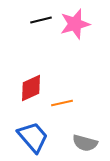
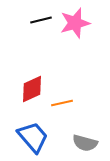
pink star: moved 1 px up
red diamond: moved 1 px right, 1 px down
